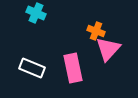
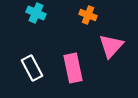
orange cross: moved 8 px left, 16 px up
pink triangle: moved 3 px right, 3 px up
white rectangle: rotated 40 degrees clockwise
